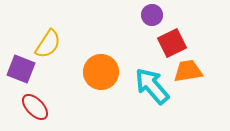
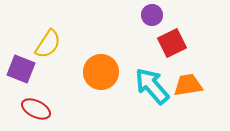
orange trapezoid: moved 14 px down
red ellipse: moved 1 px right, 2 px down; rotated 20 degrees counterclockwise
